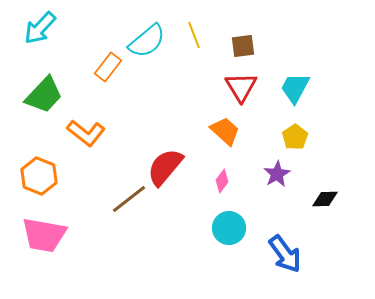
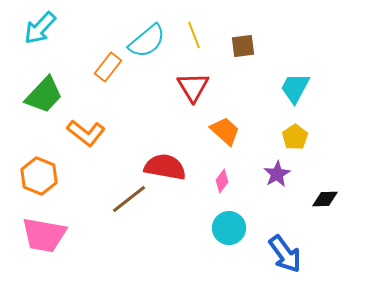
red triangle: moved 48 px left
red semicircle: rotated 60 degrees clockwise
